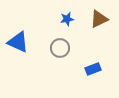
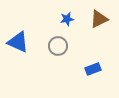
gray circle: moved 2 px left, 2 px up
